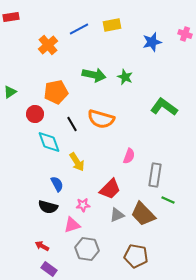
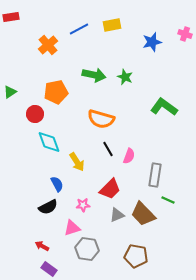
black line: moved 36 px right, 25 px down
black semicircle: rotated 42 degrees counterclockwise
pink triangle: moved 3 px down
